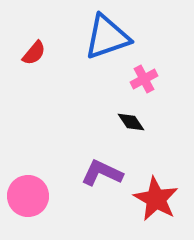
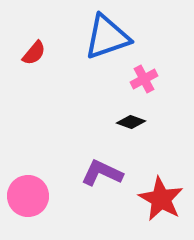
black diamond: rotated 36 degrees counterclockwise
red star: moved 5 px right
